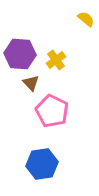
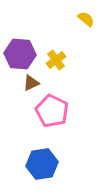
brown triangle: rotated 48 degrees clockwise
